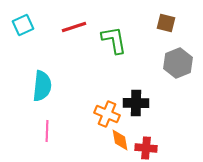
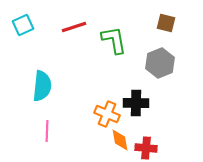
gray hexagon: moved 18 px left
